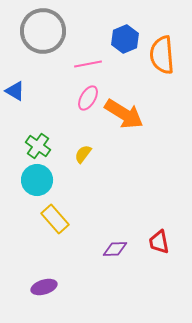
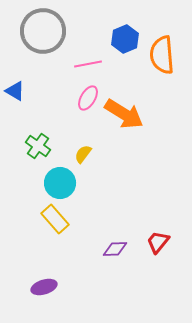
cyan circle: moved 23 px right, 3 px down
red trapezoid: moved 1 px left; rotated 50 degrees clockwise
